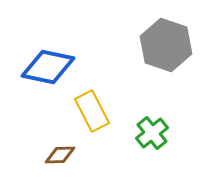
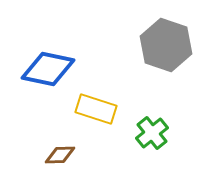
blue diamond: moved 2 px down
yellow rectangle: moved 4 px right, 2 px up; rotated 45 degrees counterclockwise
